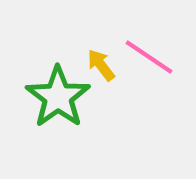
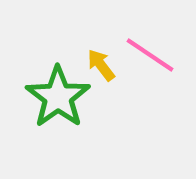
pink line: moved 1 px right, 2 px up
